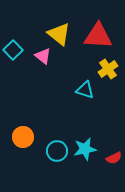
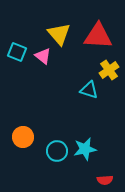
yellow triangle: rotated 10 degrees clockwise
cyan square: moved 4 px right, 2 px down; rotated 24 degrees counterclockwise
yellow cross: moved 1 px right, 1 px down
cyan triangle: moved 4 px right
red semicircle: moved 9 px left, 22 px down; rotated 21 degrees clockwise
